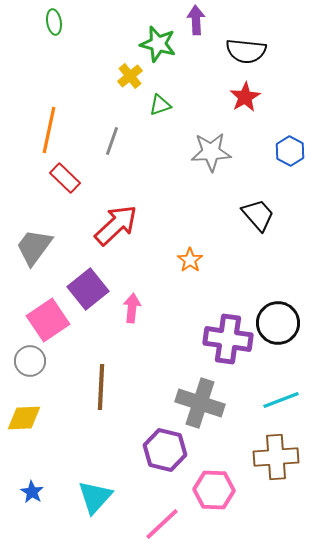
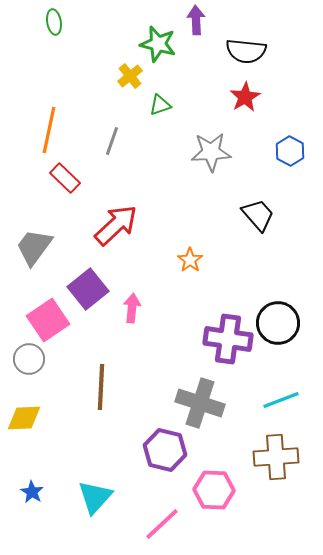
gray circle: moved 1 px left, 2 px up
